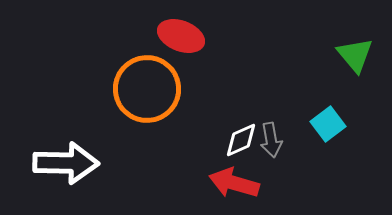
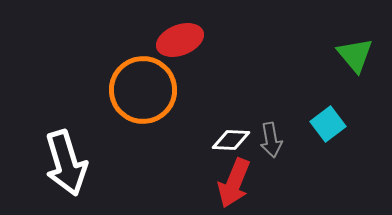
red ellipse: moved 1 px left, 4 px down; rotated 42 degrees counterclockwise
orange circle: moved 4 px left, 1 px down
white diamond: moved 10 px left; rotated 27 degrees clockwise
white arrow: rotated 72 degrees clockwise
red arrow: rotated 84 degrees counterclockwise
